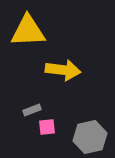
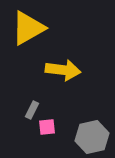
yellow triangle: moved 3 px up; rotated 27 degrees counterclockwise
gray rectangle: rotated 42 degrees counterclockwise
gray hexagon: moved 2 px right
